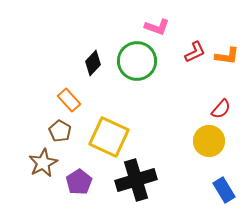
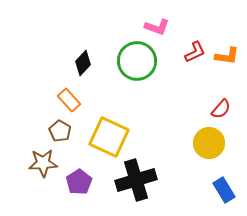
black diamond: moved 10 px left
yellow circle: moved 2 px down
brown star: rotated 24 degrees clockwise
